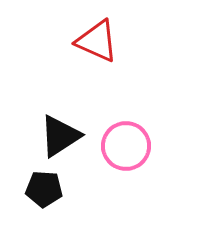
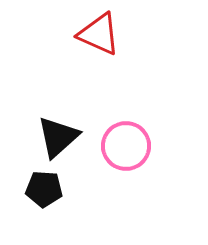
red triangle: moved 2 px right, 7 px up
black triangle: moved 2 px left, 1 px down; rotated 9 degrees counterclockwise
